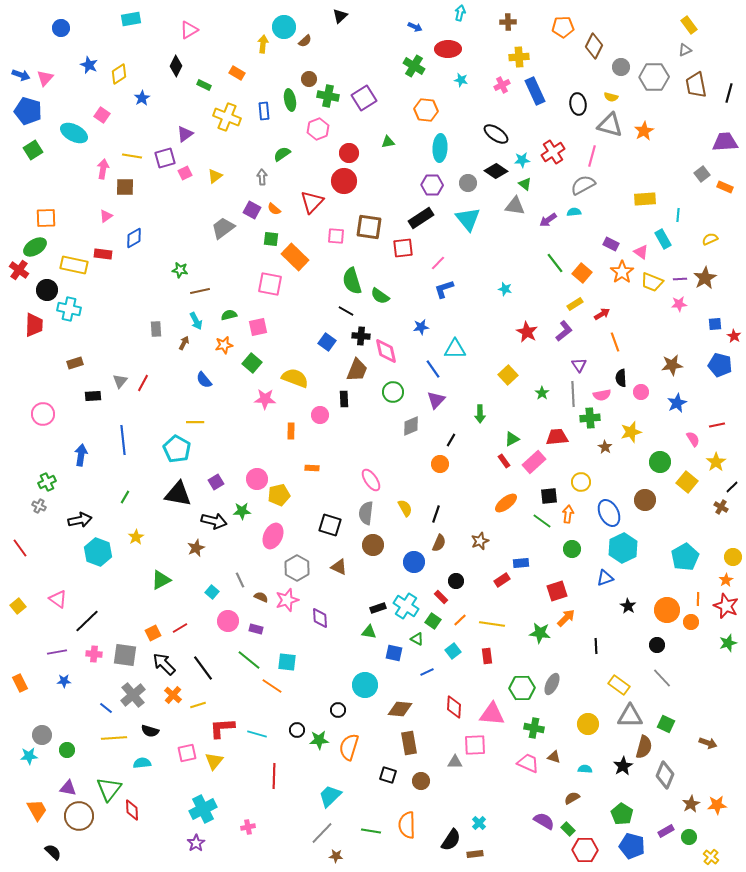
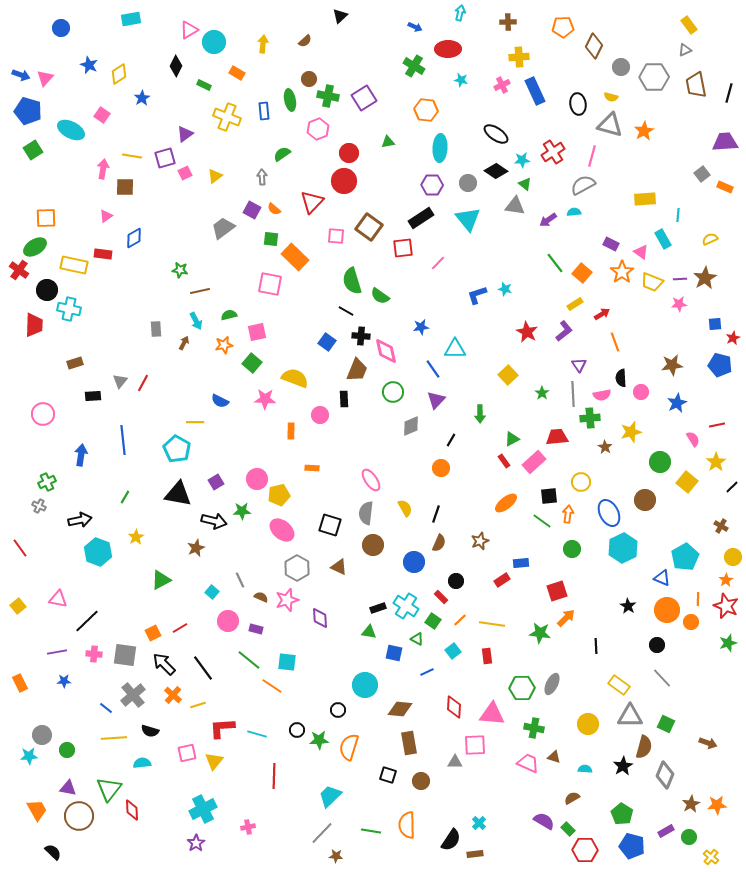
cyan circle at (284, 27): moved 70 px left, 15 px down
cyan ellipse at (74, 133): moved 3 px left, 3 px up
brown square at (369, 227): rotated 28 degrees clockwise
blue L-shape at (444, 289): moved 33 px right, 6 px down
pink square at (258, 327): moved 1 px left, 5 px down
red star at (734, 336): moved 1 px left, 2 px down; rotated 16 degrees clockwise
blue semicircle at (204, 380): moved 16 px right, 21 px down; rotated 24 degrees counterclockwise
orange circle at (440, 464): moved 1 px right, 4 px down
brown cross at (721, 507): moved 19 px down
pink ellipse at (273, 536): moved 9 px right, 6 px up; rotated 75 degrees counterclockwise
blue triangle at (605, 578): moved 57 px right; rotated 42 degrees clockwise
pink triangle at (58, 599): rotated 24 degrees counterclockwise
